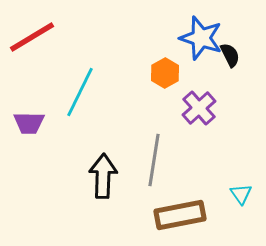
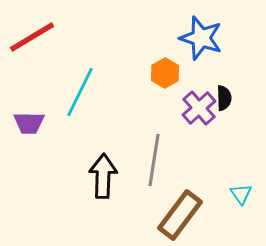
black semicircle: moved 6 px left, 43 px down; rotated 25 degrees clockwise
brown rectangle: rotated 42 degrees counterclockwise
